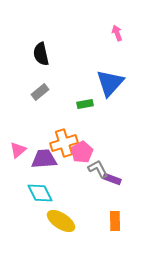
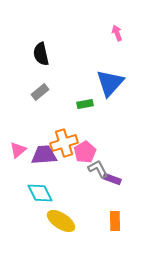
pink pentagon: moved 3 px right
purple trapezoid: moved 4 px up
